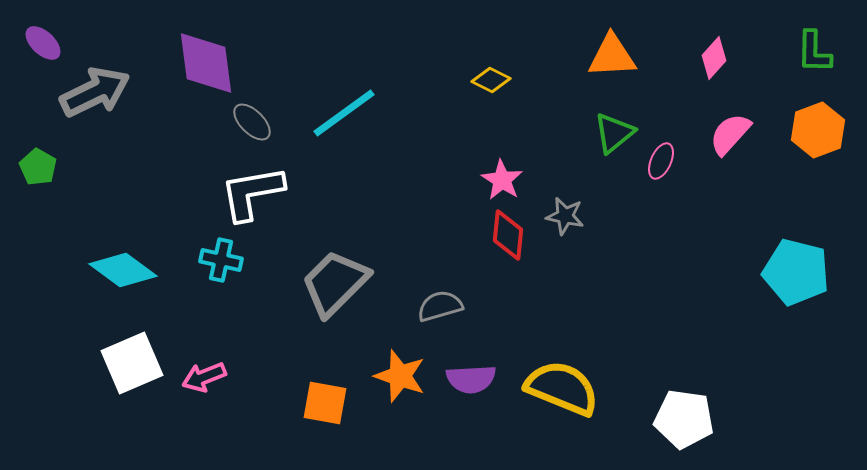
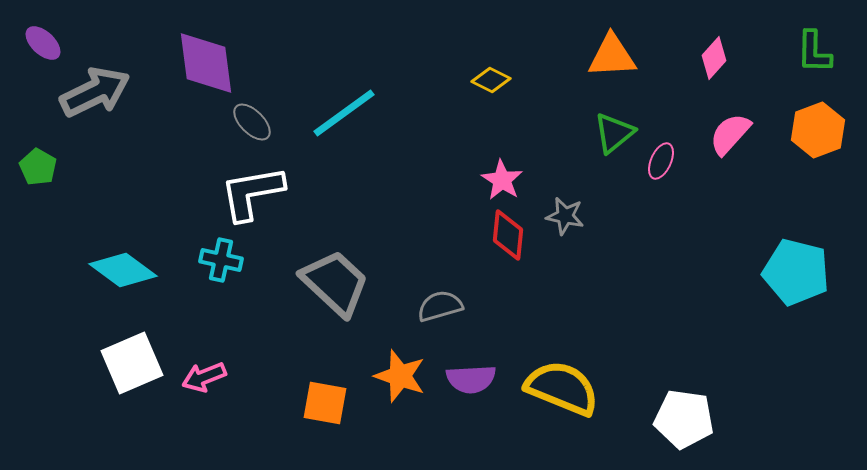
gray trapezoid: rotated 88 degrees clockwise
